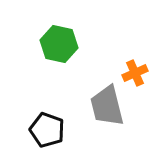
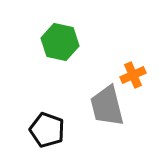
green hexagon: moved 1 px right, 2 px up
orange cross: moved 2 px left, 2 px down
